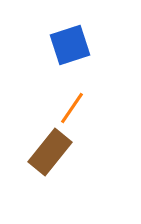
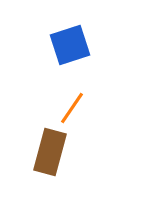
brown rectangle: rotated 24 degrees counterclockwise
